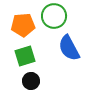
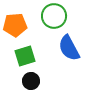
orange pentagon: moved 8 px left
